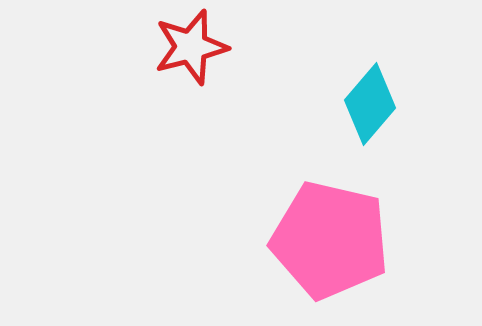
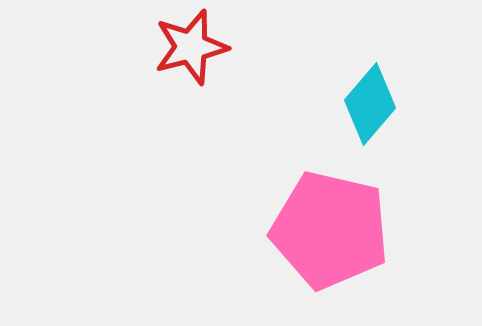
pink pentagon: moved 10 px up
